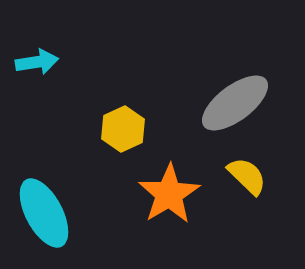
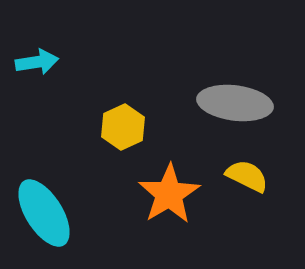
gray ellipse: rotated 44 degrees clockwise
yellow hexagon: moved 2 px up
yellow semicircle: rotated 18 degrees counterclockwise
cyan ellipse: rotated 4 degrees counterclockwise
